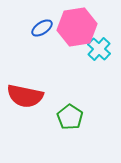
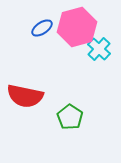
pink hexagon: rotated 6 degrees counterclockwise
